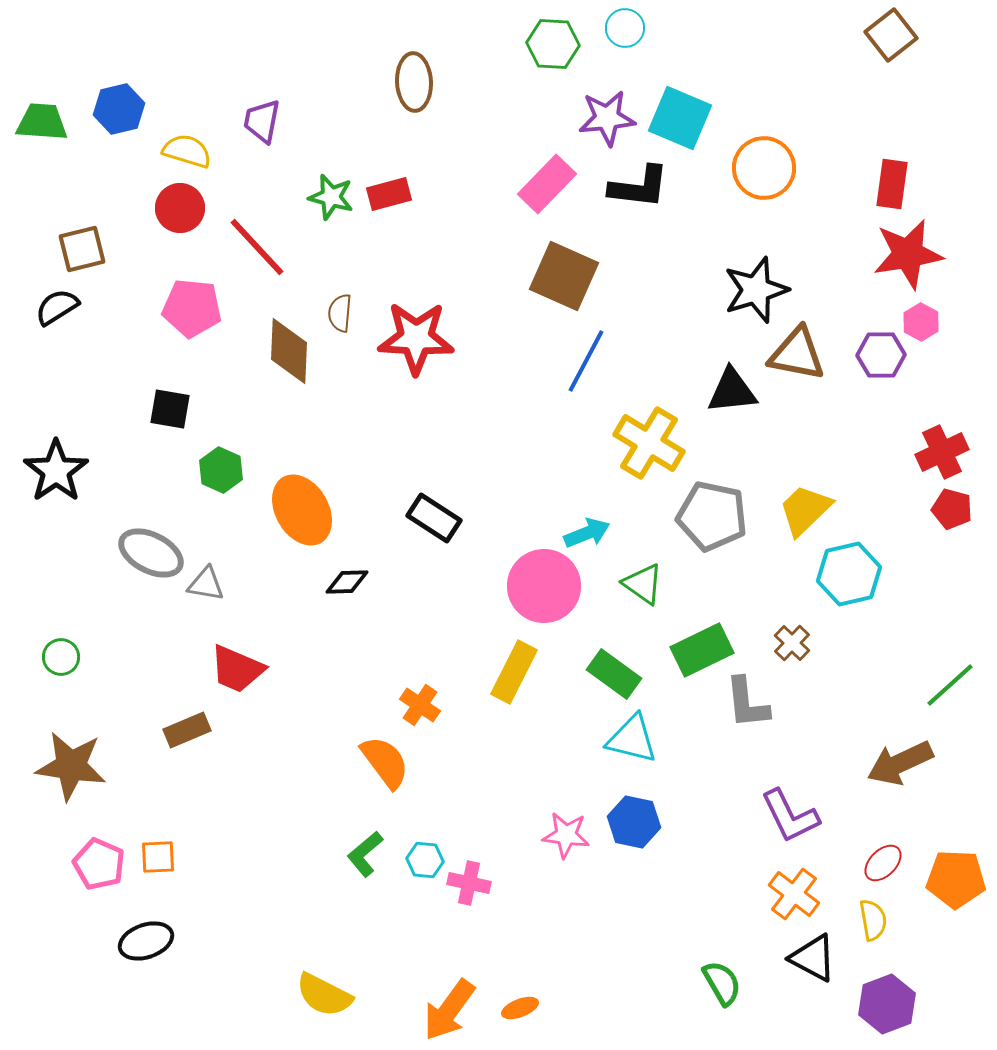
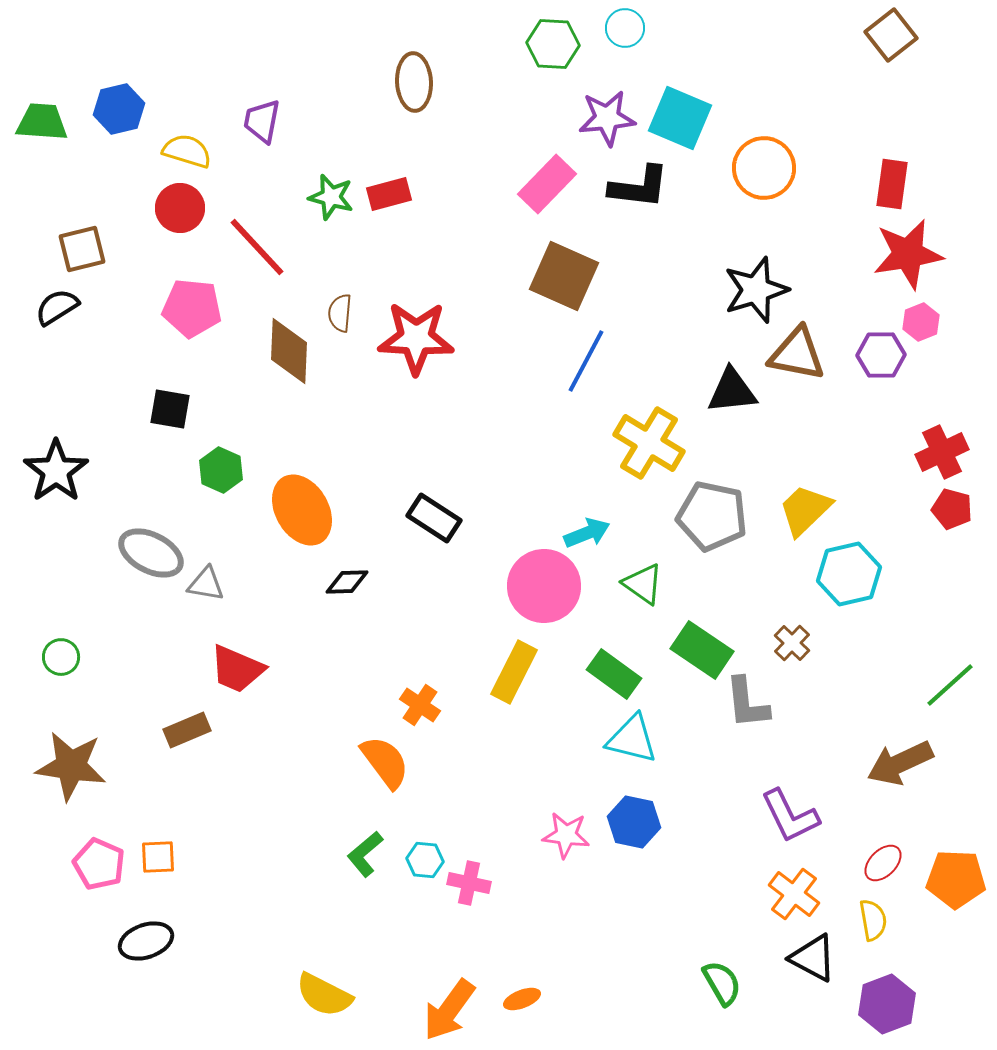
pink hexagon at (921, 322): rotated 9 degrees clockwise
green rectangle at (702, 650): rotated 60 degrees clockwise
orange ellipse at (520, 1008): moved 2 px right, 9 px up
